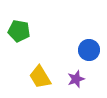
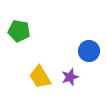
blue circle: moved 1 px down
purple star: moved 6 px left, 2 px up
